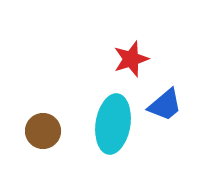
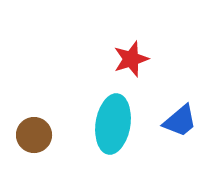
blue trapezoid: moved 15 px right, 16 px down
brown circle: moved 9 px left, 4 px down
